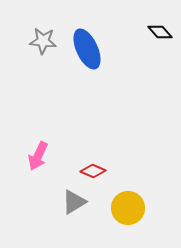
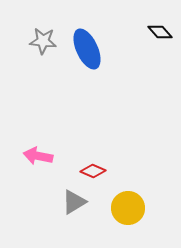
pink arrow: rotated 76 degrees clockwise
